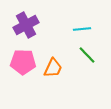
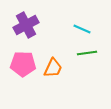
cyan line: rotated 30 degrees clockwise
green line: moved 2 px up; rotated 54 degrees counterclockwise
pink pentagon: moved 2 px down
